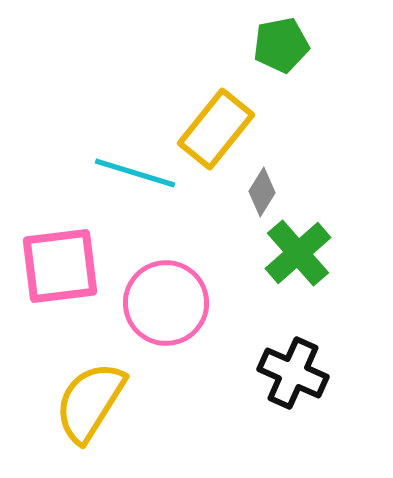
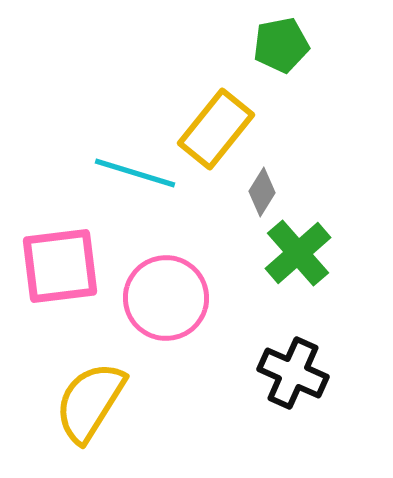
pink circle: moved 5 px up
